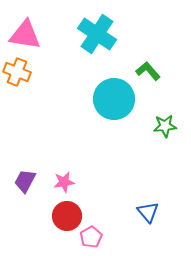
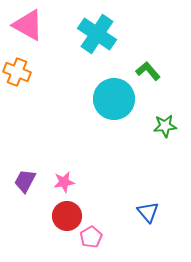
pink triangle: moved 3 px right, 10 px up; rotated 20 degrees clockwise
